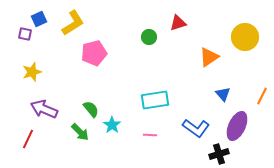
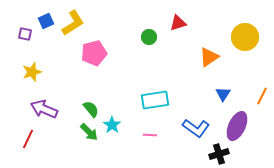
blue square: moved 7 px right, 2 px down
blue triangle: rotated 14 degrees clockwise
green arrow: moved 9 px right
